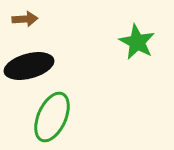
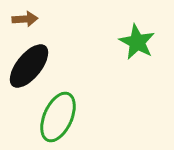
black ellipse: rotated 36 degrees counterclockwise
green ellipse: moved 6 px right
